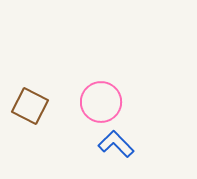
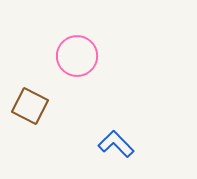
pink circle: moved 24 px left, 46 px up
